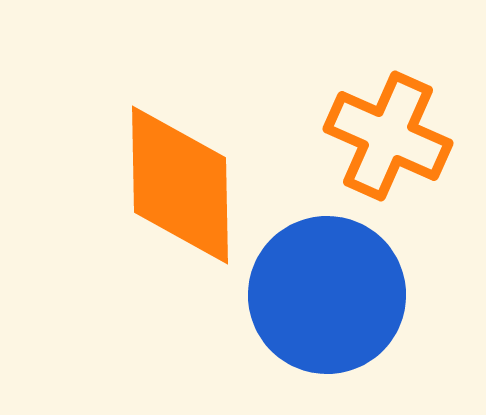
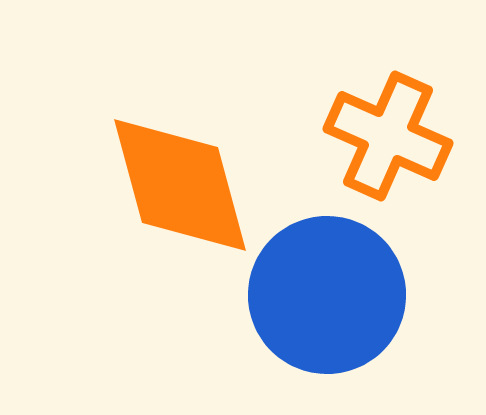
orange diamond: rotated 14 degrees counterclockwise
